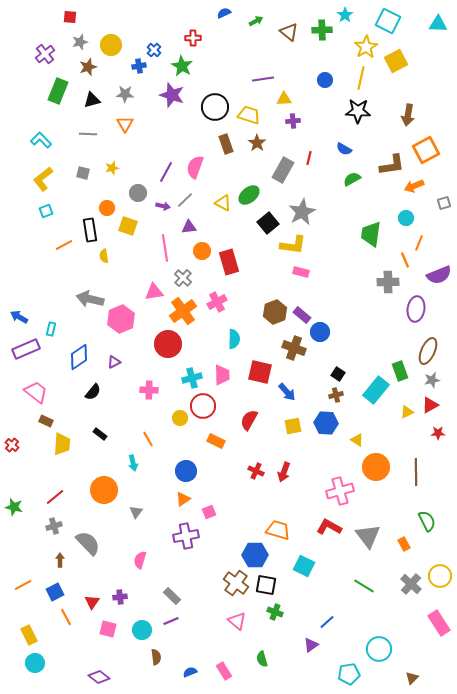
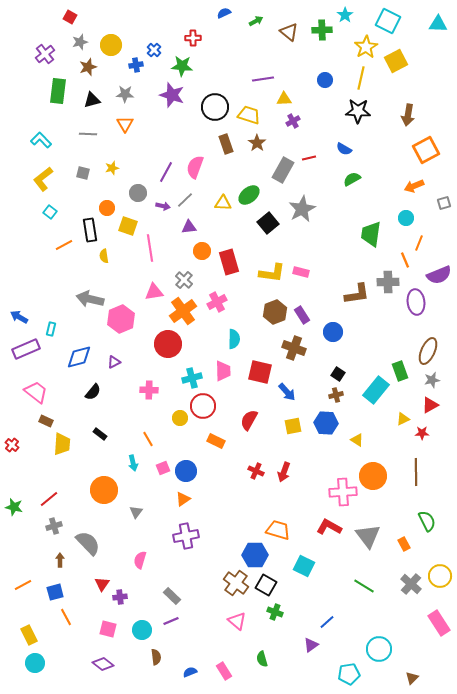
red square at (70, 17): rotated 24 degrees clockwise
blue cross at (139, 66): moved 3 px left, 1 px up
green star at (182, 66): rotated 25 degrees counterclockwise
green rectangle at (58, 91): rotated 15 degrees counterclockwise
purple cross at (293, 121): rotated 24 degrees counterclockwise
red line at (309, 158): rotated 64 degrees clockwise
brown L-shape at (392, 165): moved 35 px left, 129 px down
yellow triangle at (223, 203): rotated 24 degrees counterclockwise
cyan square at (46, 211): moved 4 px right, 1 px down; rotated 32 degrees counterclockwise
gray star at (302, 212): moved 3 px up
yellow L-shape at (293, 245): moved 21 px left, 28 px down
pink line at (165, 248): moved 15 px left
gray cross at (183, 278): moved 1 px right, 2 px down
purple ellipse at (416, 309): moved 7 px up; rotated 15 degrees counterclockwise
purple rectangle at (302, 315): rotated 18 degrees clockwise
blue circle at (320, 332): moved 13 px right
blue diamond at (79, 357): rotated 20 degrees clockwise
pink trapezoid at (222, 375): moved 1 px right, 4 px up
yellow triangle at (407, 412): moved 4 px left, 7 px down
red star at (438, 433): moved 16 px left
orange circle at (376, 467): moved 3 px left, 9 px down
pink cross at (340, 491): moved 3 px right, 1 px down; rotated 12 degrees clockwise
red line at (55, 497): moved 6 px left, 2 px down
pink square at (209, 512): moved 46 px left, 44 px up
black square at (266, 585): rotated 20 degrees clockwise
blue square at (55, 592): rotated 12 degrees clockwise
red triangle at (92, 602): moved 10 px right, 18 px up
purple diamond at (99, 677): moved 4 px right, 13 px up
